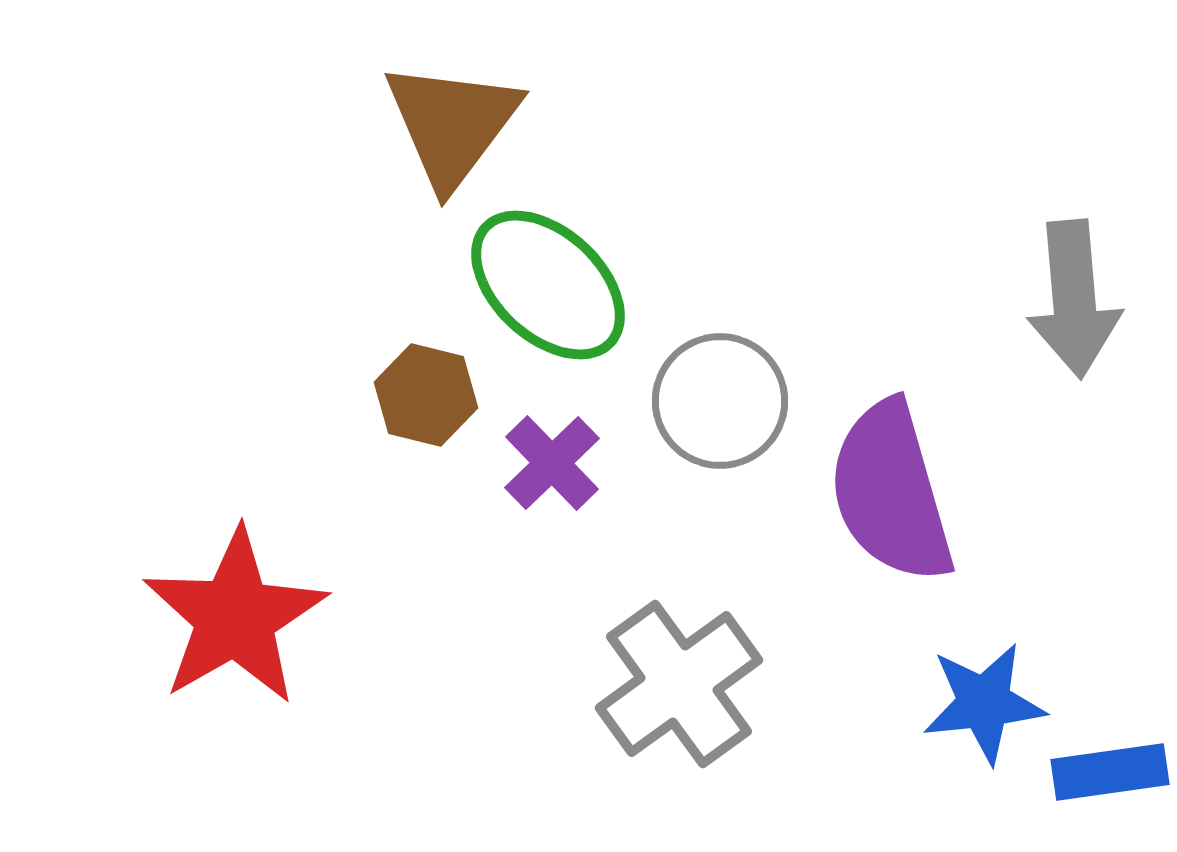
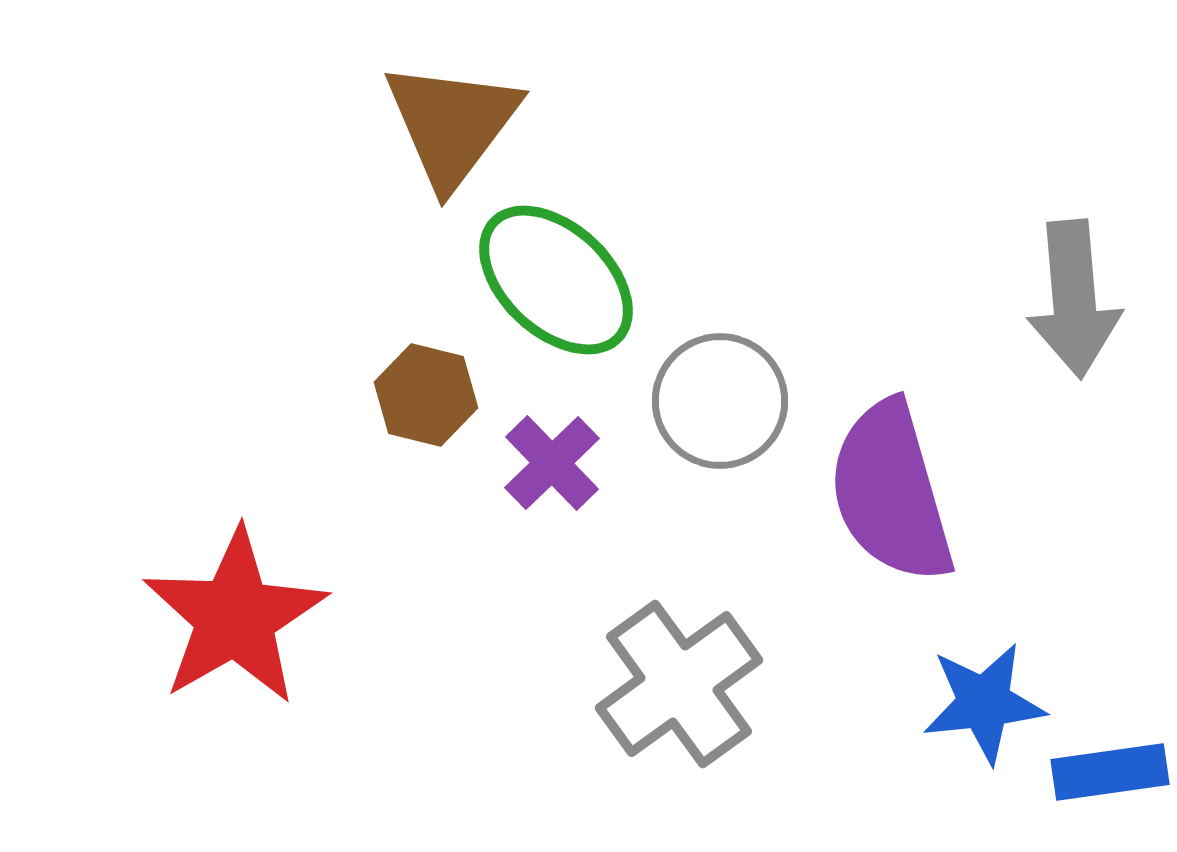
green ellipse: moved 8 px right, 5 px up
